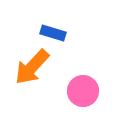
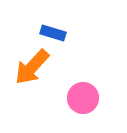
pink circle: moved 7 px down
